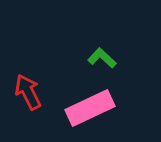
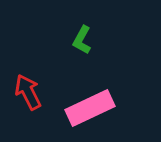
green L-shape: moved 20 px left, 18 px up; rotated 104 degrees counterclockwise
